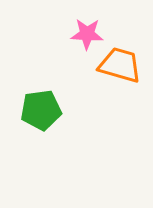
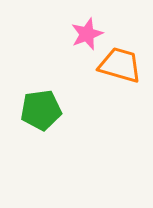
pink star: rotated 24 degrees counterclockwise
